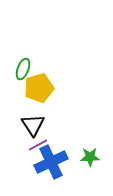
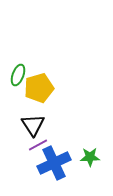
green ellipse: moved 5 px left, 6 px down
blue cross: moved 3 px right, 1 px down
